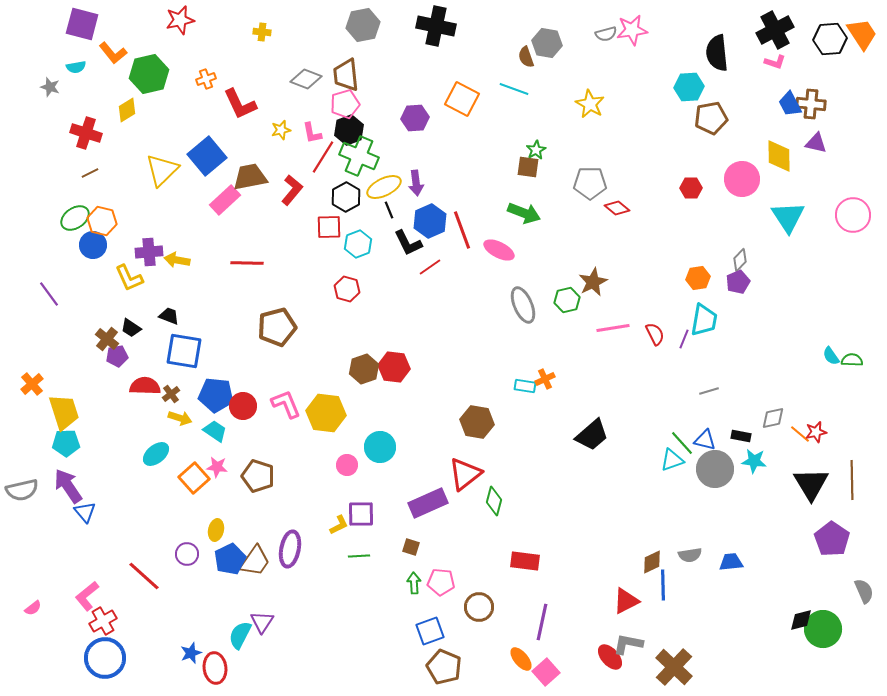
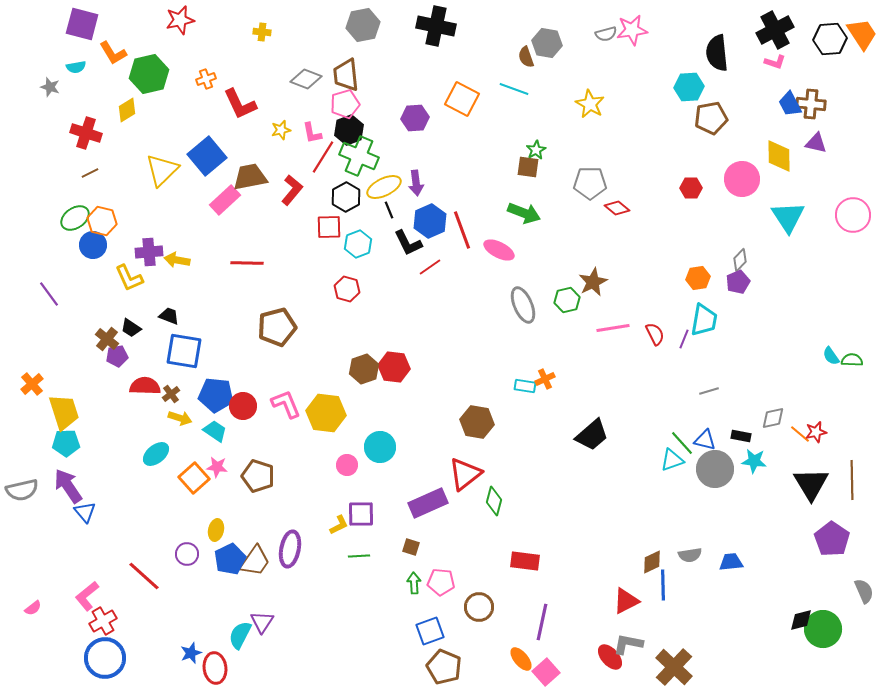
orange L-shape at (113, 53): rotated 8 degrees clockwise
